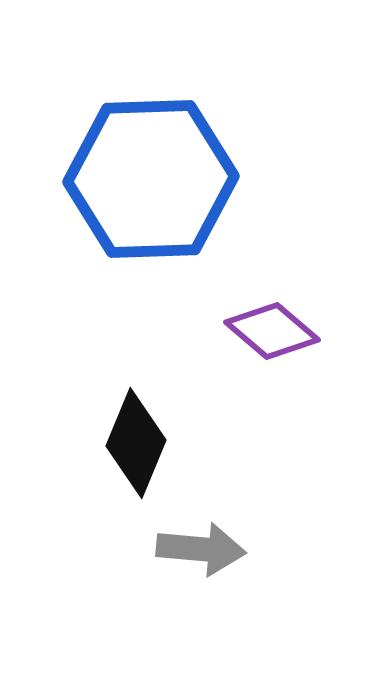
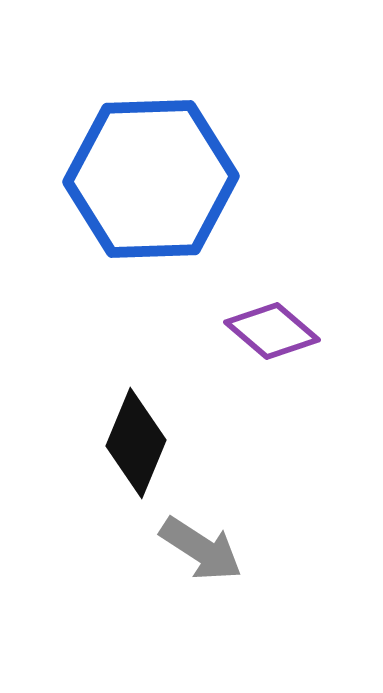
gray arrow: rotated 28 degrees clockwise
